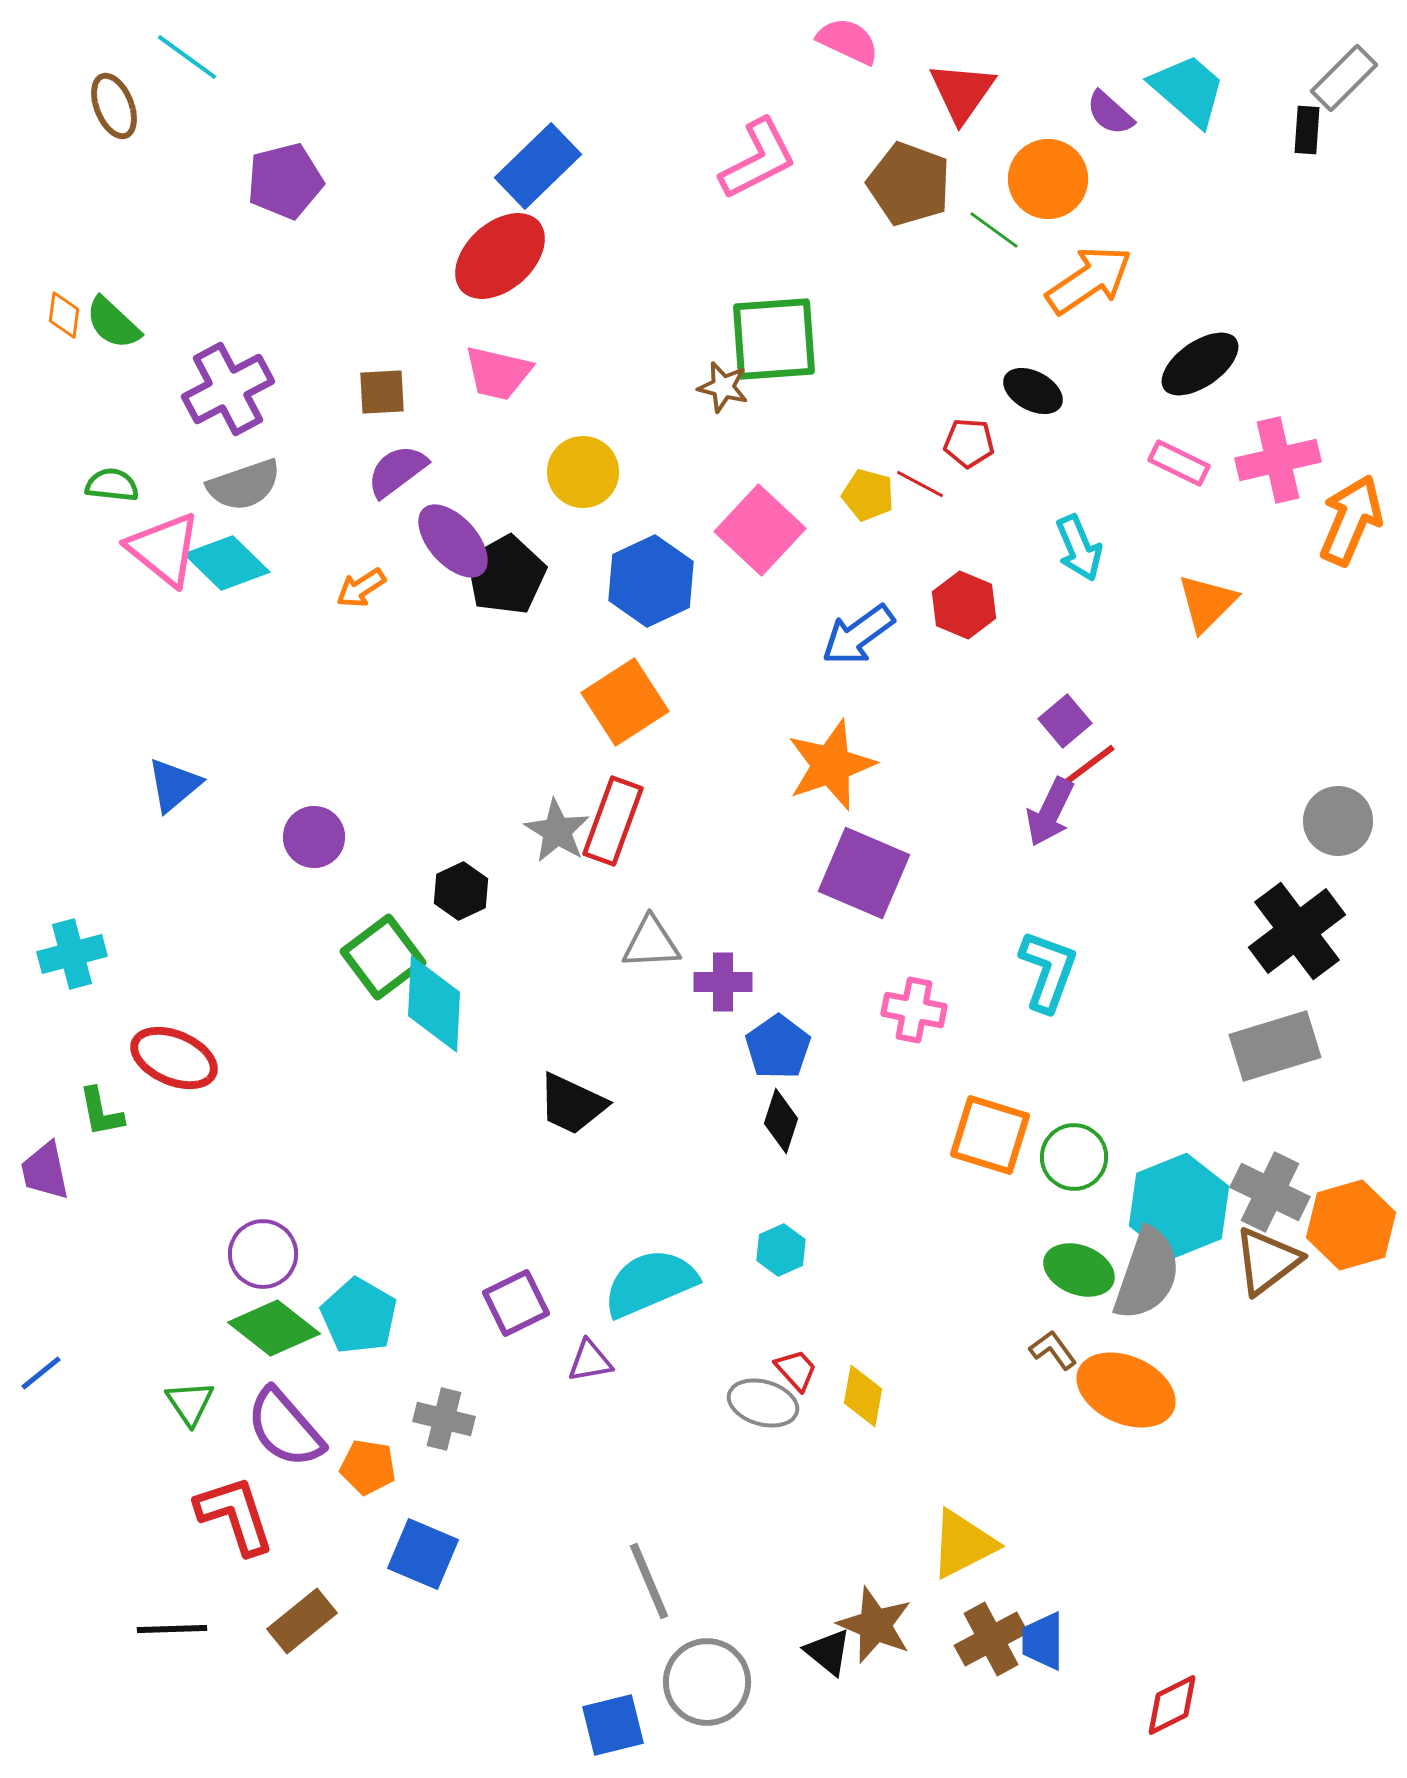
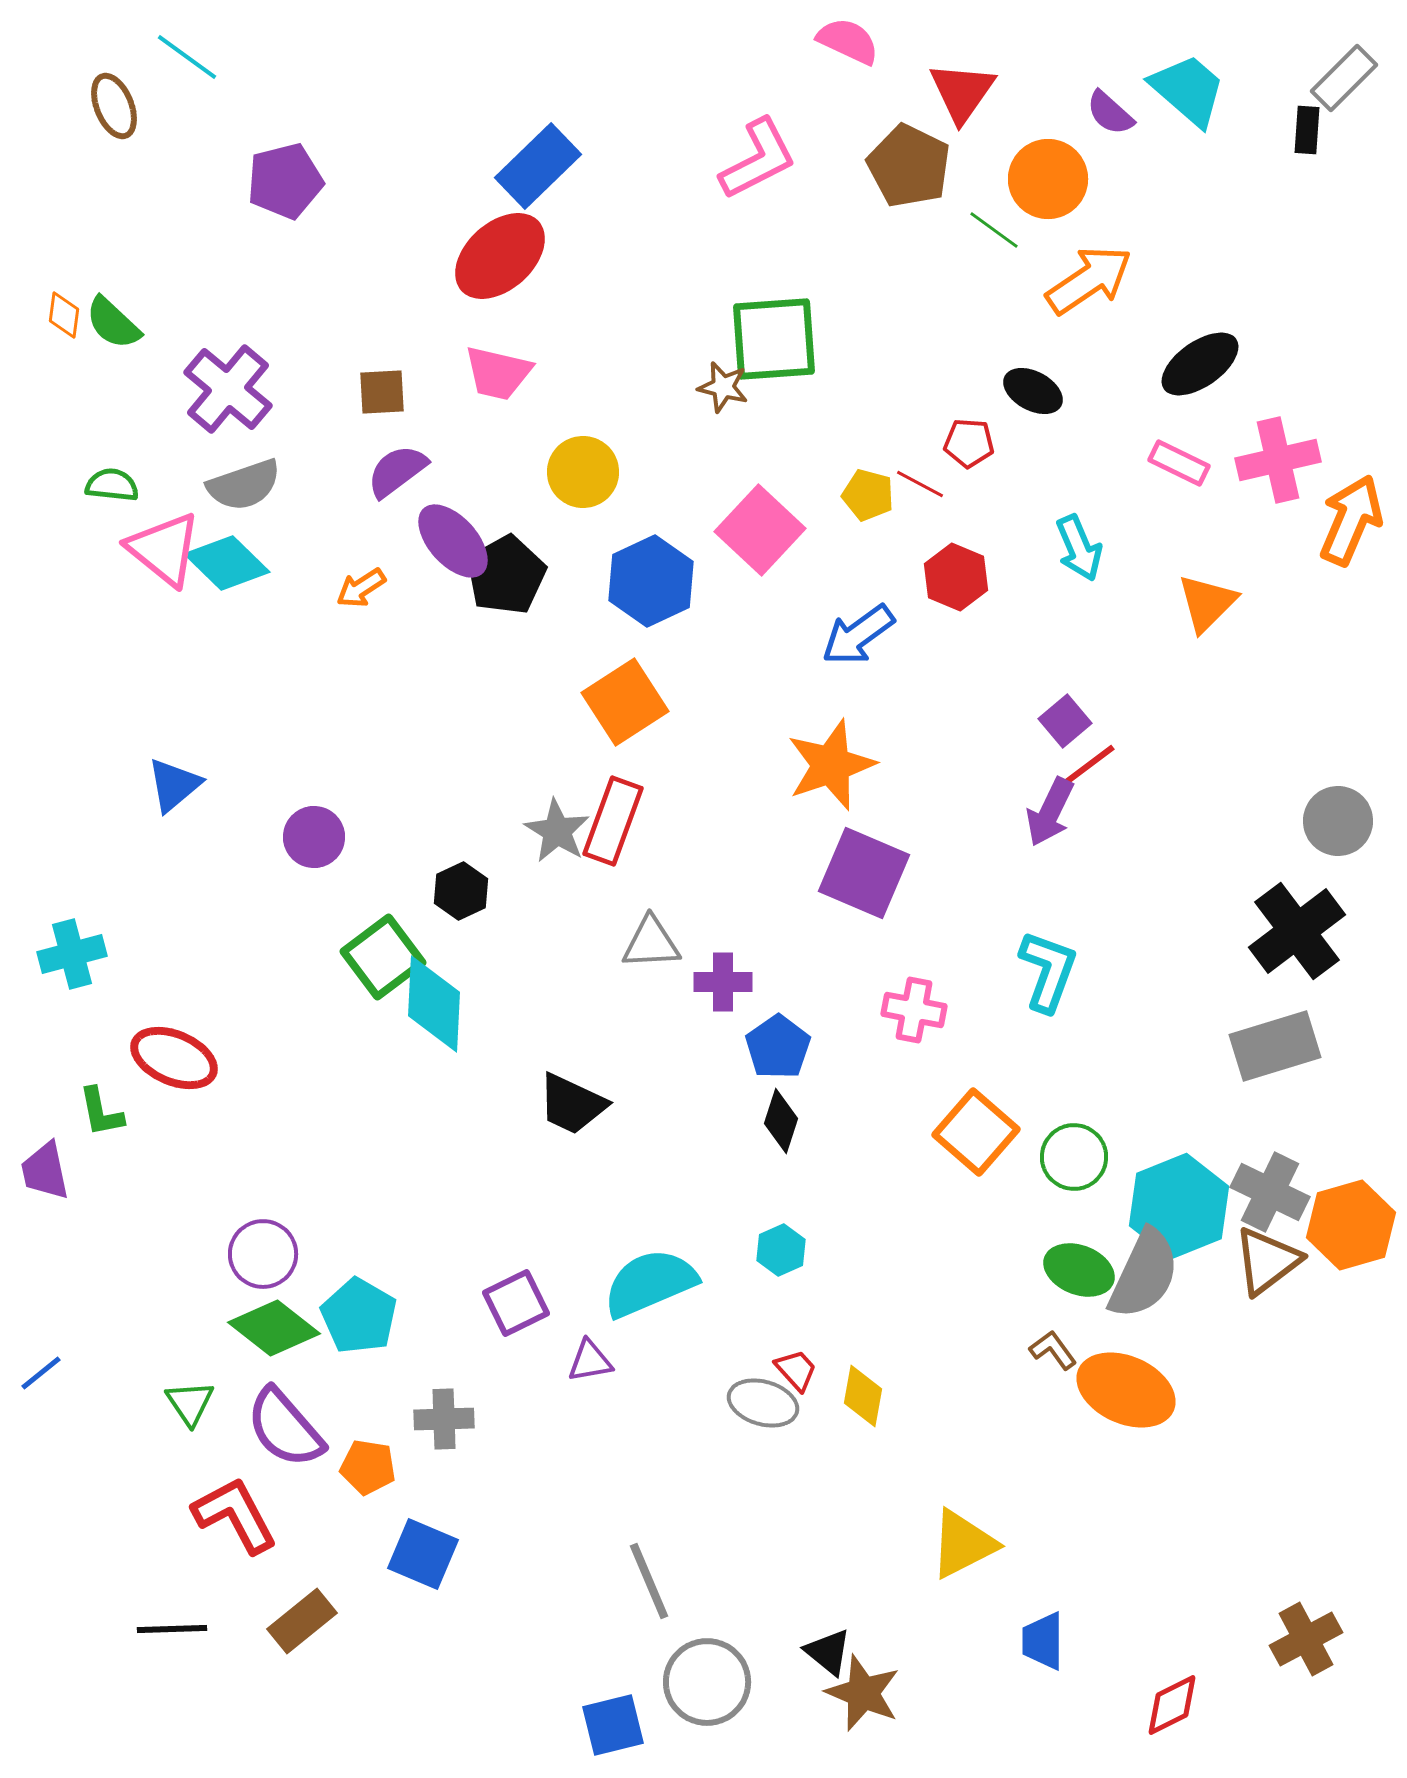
brown pentagon at (909, 184): moved 18 px up; rotated 6 degrees clockwise
purple cross at (228, 389): rotated 22 degrees counterclockwise
red hexagon at (964, 605): moved 8 px left, 28 px up
orange square at (990, 1135): moved 14 px left, 3 px up; rotated 24 degrees clockwise
gray semicircle at (1147, 1274): moved 3 px left; rotated 6 degrees clockwise
gray cross at (444, 1419): rotated 16 degrees counterclockwise
red L-shape at (235, 1515): rotated 10 degrees counterclockwise
brown star at (875, 1625): moved 12 px left, 68 px down
brown cross at (991, 1639): moved 315 px right
